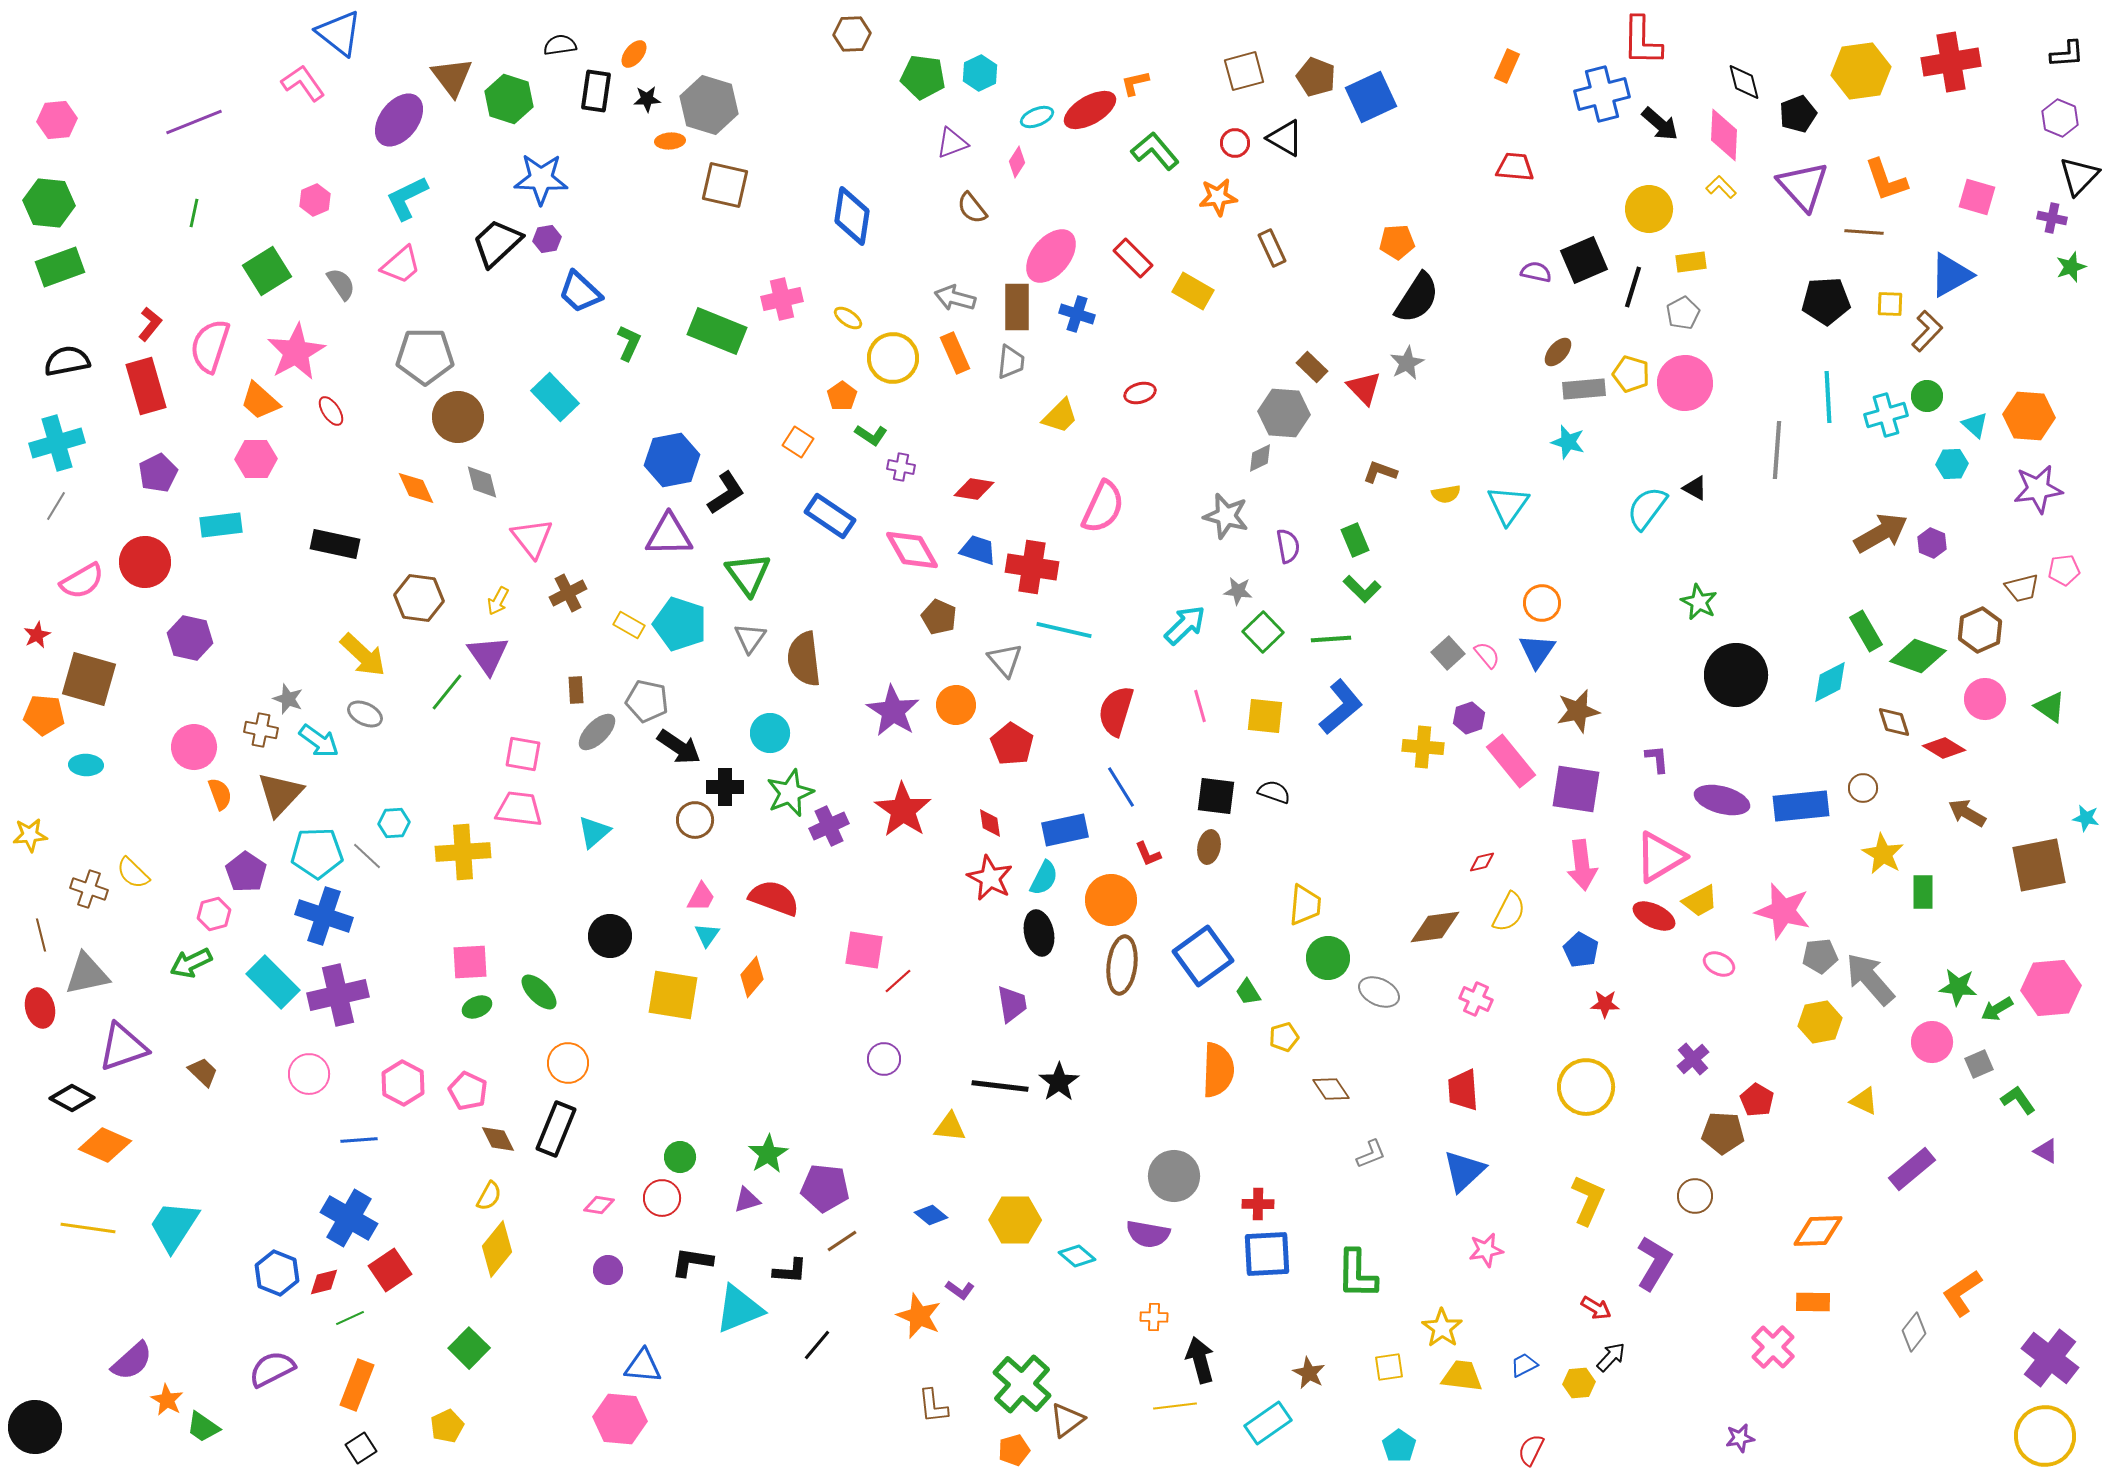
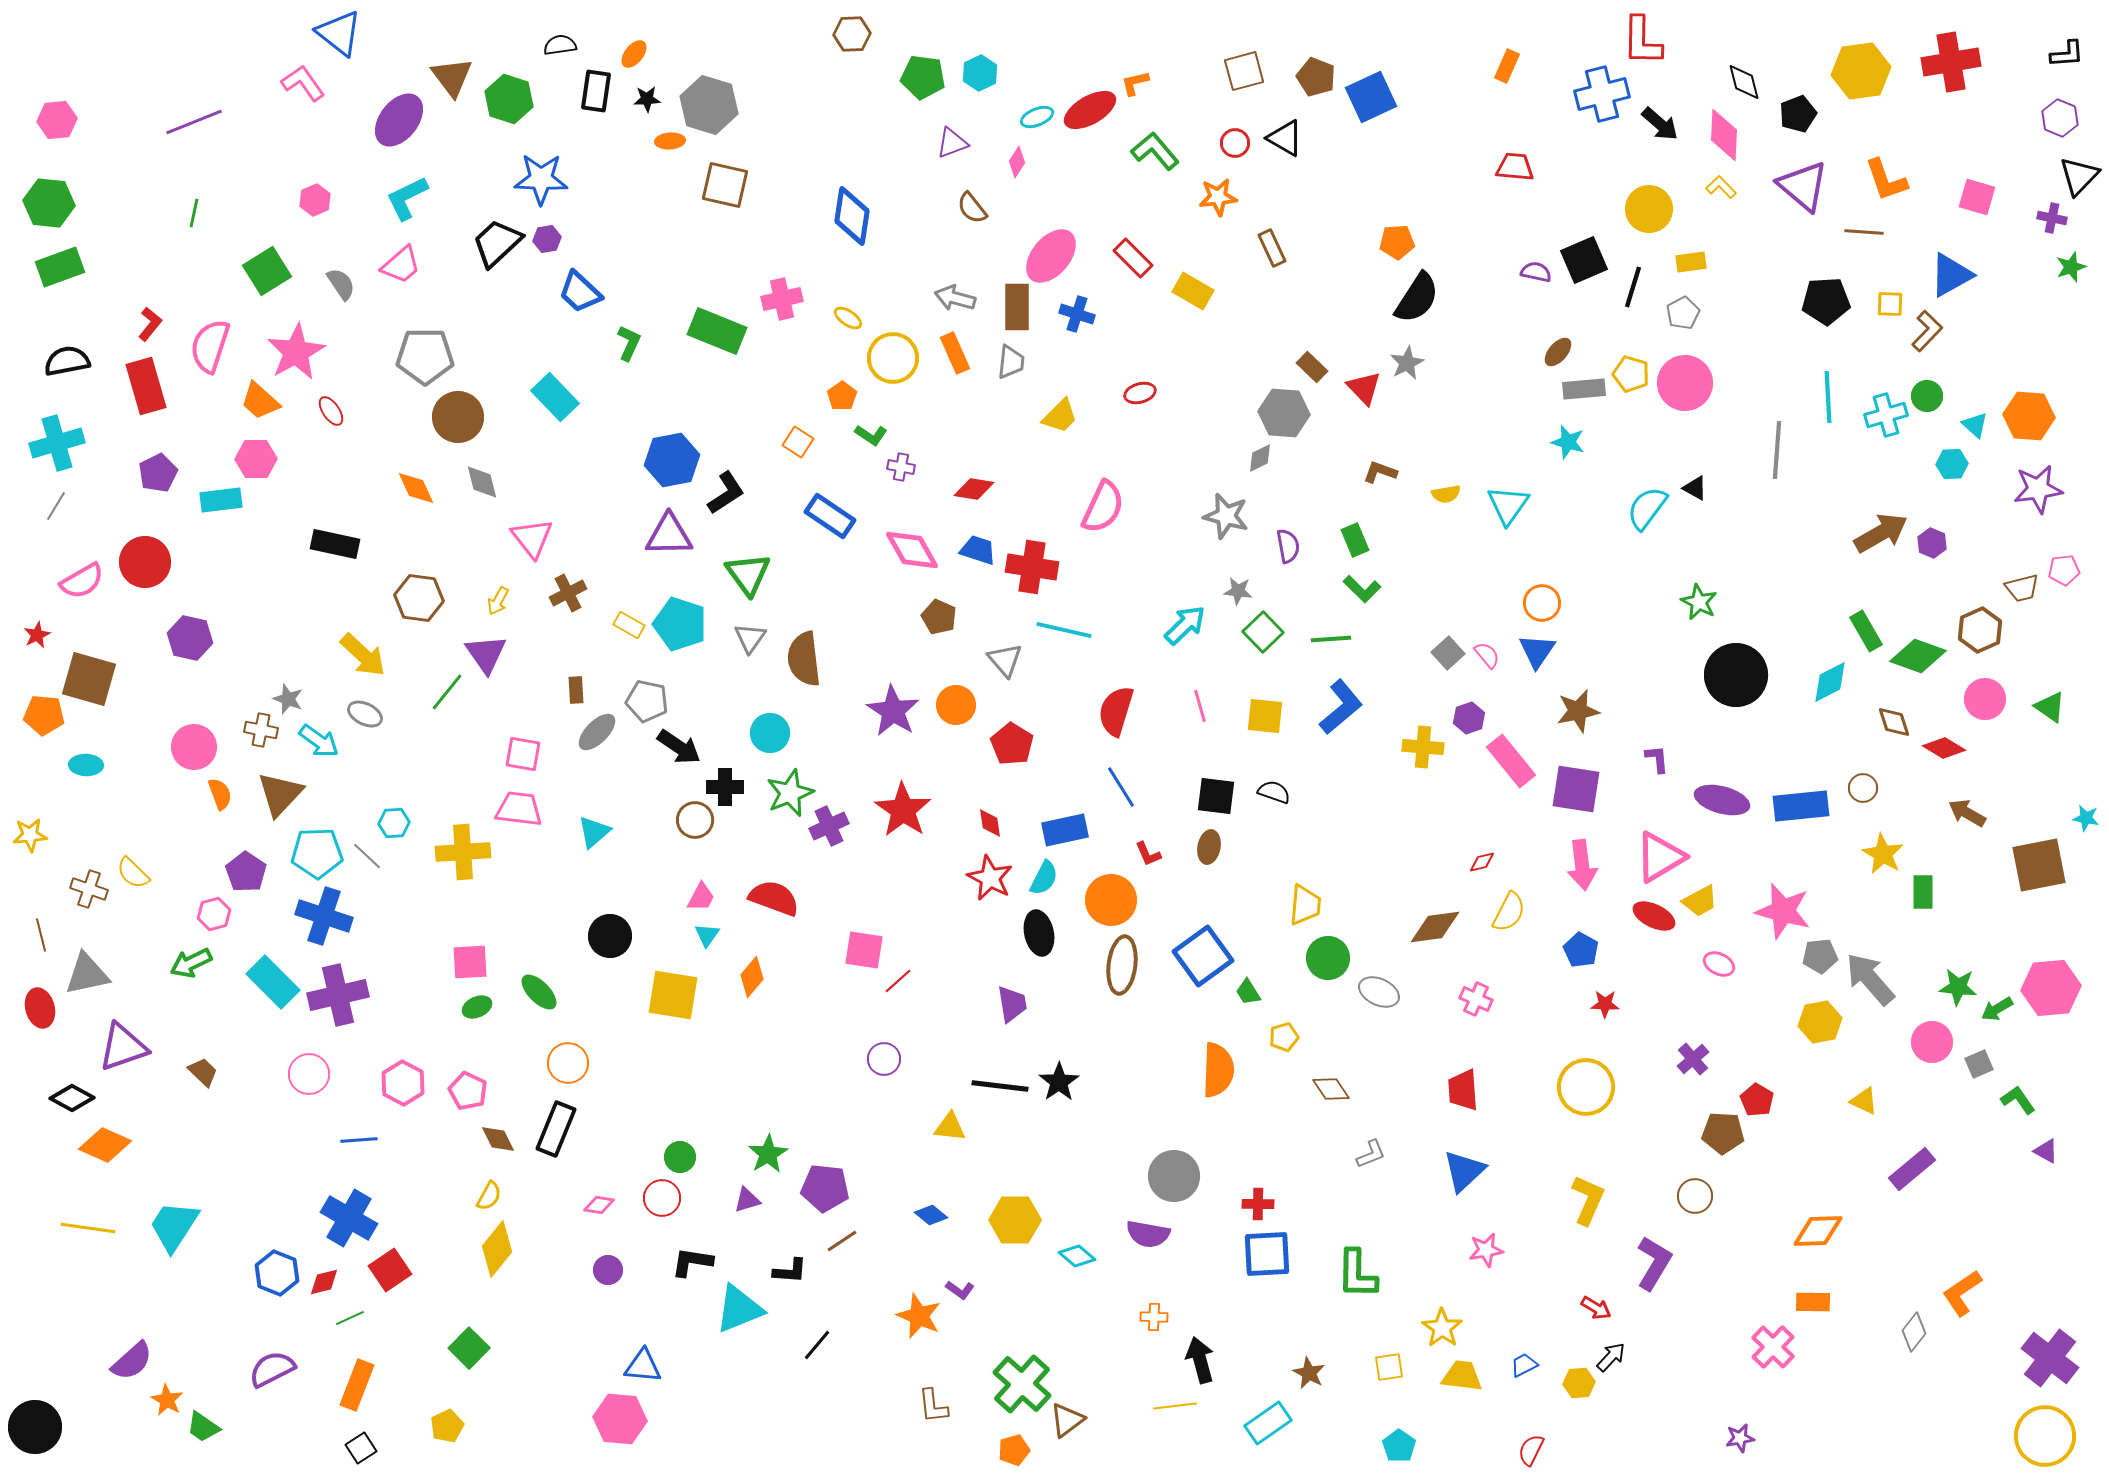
purple triangle at (1803, 186): rotated 8 degrees counterclockwise
cyan rectangle at (221, 525): moved 25 px up
purple triangle at (488, 655): moved 2 px left, 1 px up
